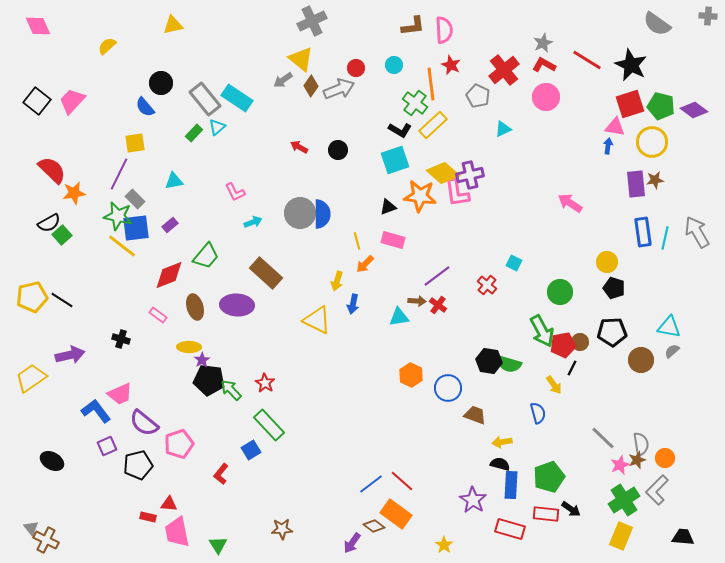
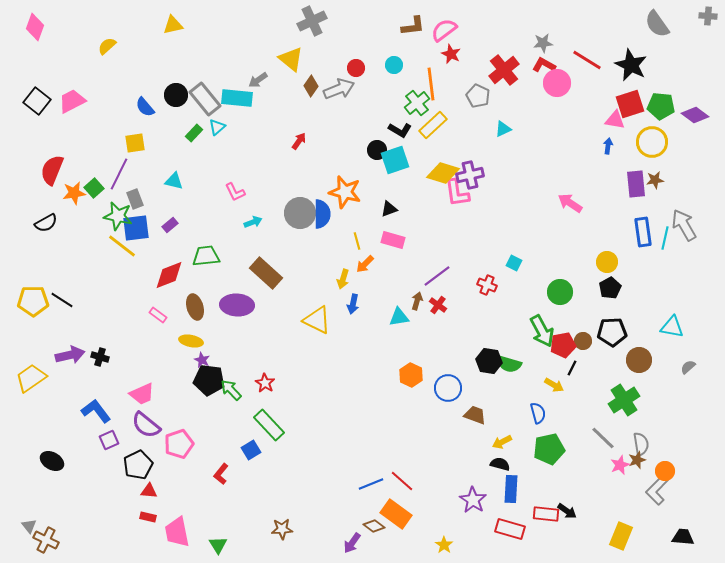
gray semicircle at (657, 24): rotated 20 degrees clockwise
pink diamond at (38, 26): moved 3 px left, 1 px down; rotated 44 degrees clockwise
pink semicircle at (444, 30): rotated 124 degrees counterclockwise
gray star at (543, 43): rotated 18 degrees clockwise
yellow triangle at (301, 59): moved 10 px left
red star at (451, 65): moved 11 px up
gray arrow at (283, 80): moved 25 px left
black circle at (161, 83): moved 15 px right, 12 px down
pink circle at (546, 97): moved 11 px right, 14 px up
cyan rectangle at (237, 98): rotated 28 degrees counterclockwise
pink trapezoid at (72, 101): rotated 20 degrees clockwise
green cross at (415, 103): moved 2 px right; rotated 15 degrees clockwise
green pentagon at (661, 106): rotated 8 degrees counterclockwise
purple diamond at (694, 110): moved 1 px right, 5 px down
pink triangle at (615, 127): moved 7 px up
red arrow at (299, 147): moved 6 px up; rotated 96 degrees clockwise
black circle at (338, 150): moved 39 px right
red semicircle at (52, 170): rotated 112 degrees counterclockwise
yellow diamond at (443, 173): rotated 24 degrees counterclockwise
cyan triangle at (174, 181): rotated 24 degrees clockwise
orange star at (420, 196): moved 75 px left, 4 px up; rotated 8 degrees clockwise
gray rectangle at (135, 199): rotated 24 degrees clockwise
black triangle at (388, 207): moved 1 px right, 2 px down
black semicircle at (49, 223): moved 3 px left
gray arrow at (697, 232): moved 13 px left, 7 px up
green square at (62, 235): moved 32 px right, 47 px up
green trapezoid at (206, 256): rotated 136 degrees counterclockwise
yellow arrow at (337, 281): moved 6 px right, 2 px up
red cross at (487, 285): rotated 18 degrees counterclockwise
black pentagon at (614, 288): moved 4 px left; rotated 25 degrees clockwise
yellow pentagon at (32, 297): moved 1 px right, 4 px down; rotated 12 degrees clockwise
brown arrow at (417, 301): rotated 78 degrees counterclockwise
cyan triangle at (669, 327): moved 3 px right
black cross at (121, 339): moved 21 px left, 18 px down
brown circle at (580, 342): moved 3 px right, 1 px up
yellow ellipse at (189, 347): moved 2 px right, 6 px up; rotated 10 degrees clockwise
gray semicircle at (672, 351): moved 16 px right, 16 px down
purple star at (202, 360): rotated 14 degrees counterclockwise
brown circle at (641, 360): moved 2 px left
yellow arrow at (554, 385): rotated 24 degrees counterclockwise
pink trapezoid at (120, 394): moved 22 px right
purple semicircle at (144, 423): moved 2 px right, 2 px down
yellow arrow at (502, 442): rotated 18 degrees counterclockwise
purple square at (107, 446): moved 2 px right, 6 px up
orange circle at (665, 458): moved 13 px down
black pentagon at (138, 465): rotated 12 degrees counterclockwise
green pentagon at (549, 477): moved 28 px up; rotated 8 degrees clockwise
blue line at (371, 484): rotated 15 degrees clockwise
blue rectangle at (511, 485): moved 4 px down
green cross at (624, 500): moved 100 px up
red triangle at (169, 504): moved 20 px left, 13 px up
black arrow at (571, 509): moved 4 px left, 2 px down
gray triangle at (31, 528): moved 2 px left, 2 px up
